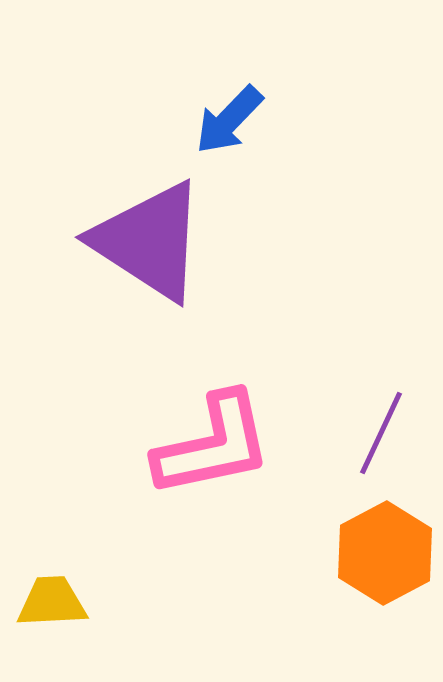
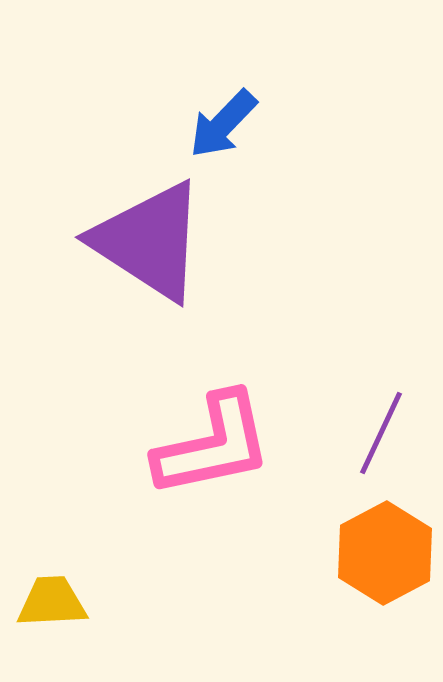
blue arrow: moved 6 px left, 4 px down
